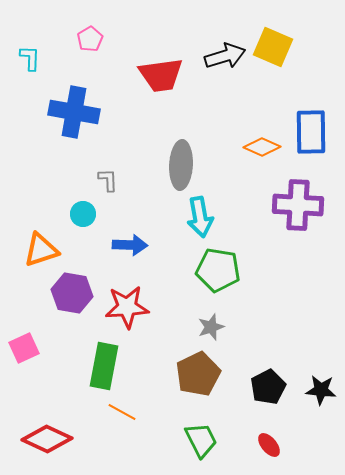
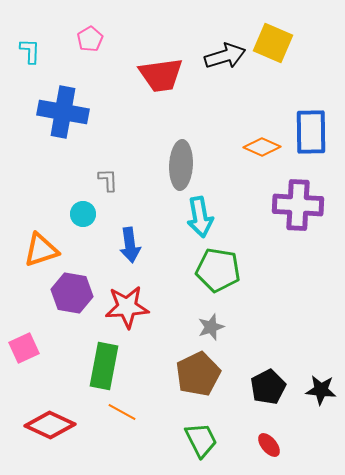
yellow square: moved 4 px up
cyan L-shape: moved 7 px up
blue cross: moved 11 px left
blue arrow: rotated 80 degrees clockwise
red diamond: moved 3 px right, 14 px up
